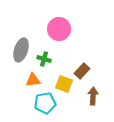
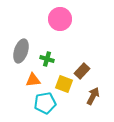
pink circle: moved 1 px right, 10 px up
gray ellipse: moved 1 px down
green cross: moved 3 px right
brown arrow: rotated 24 degrees clockwise
